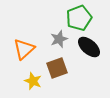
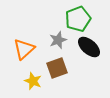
green pentagon: moved 1 px left, 1 px down
gray star: moved 1 px left, 1 px down
